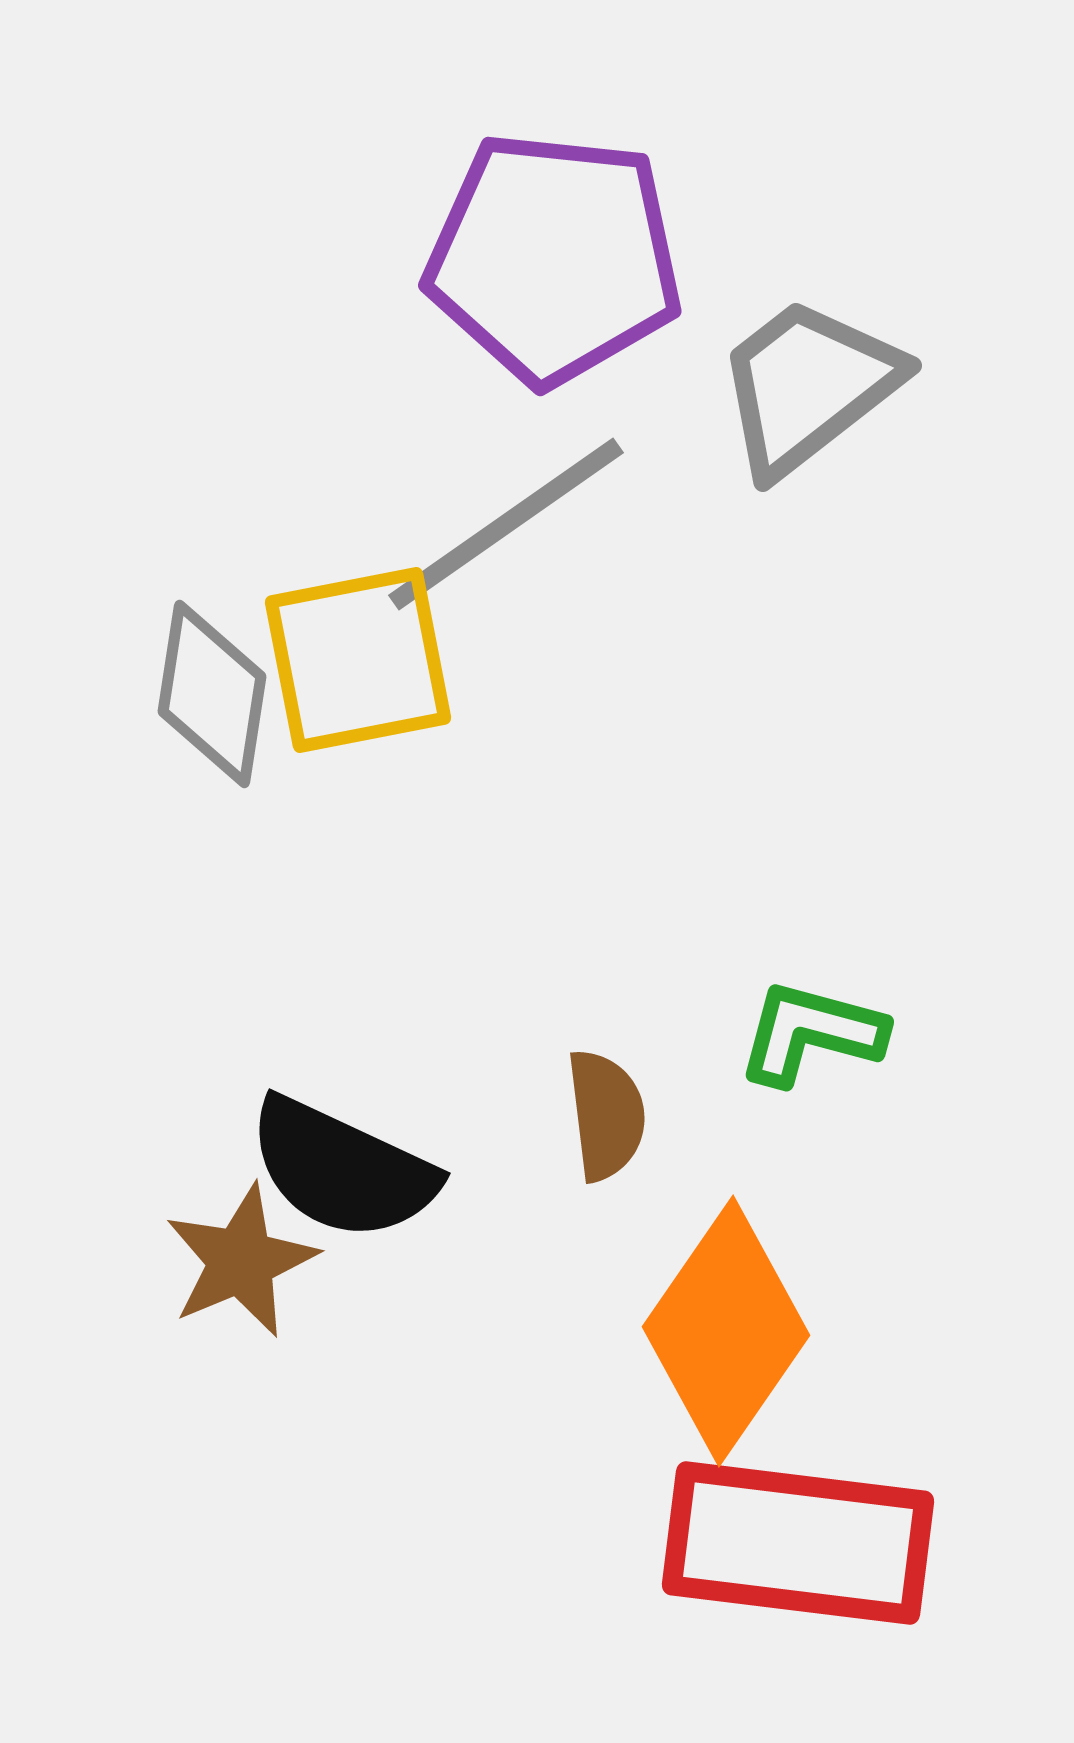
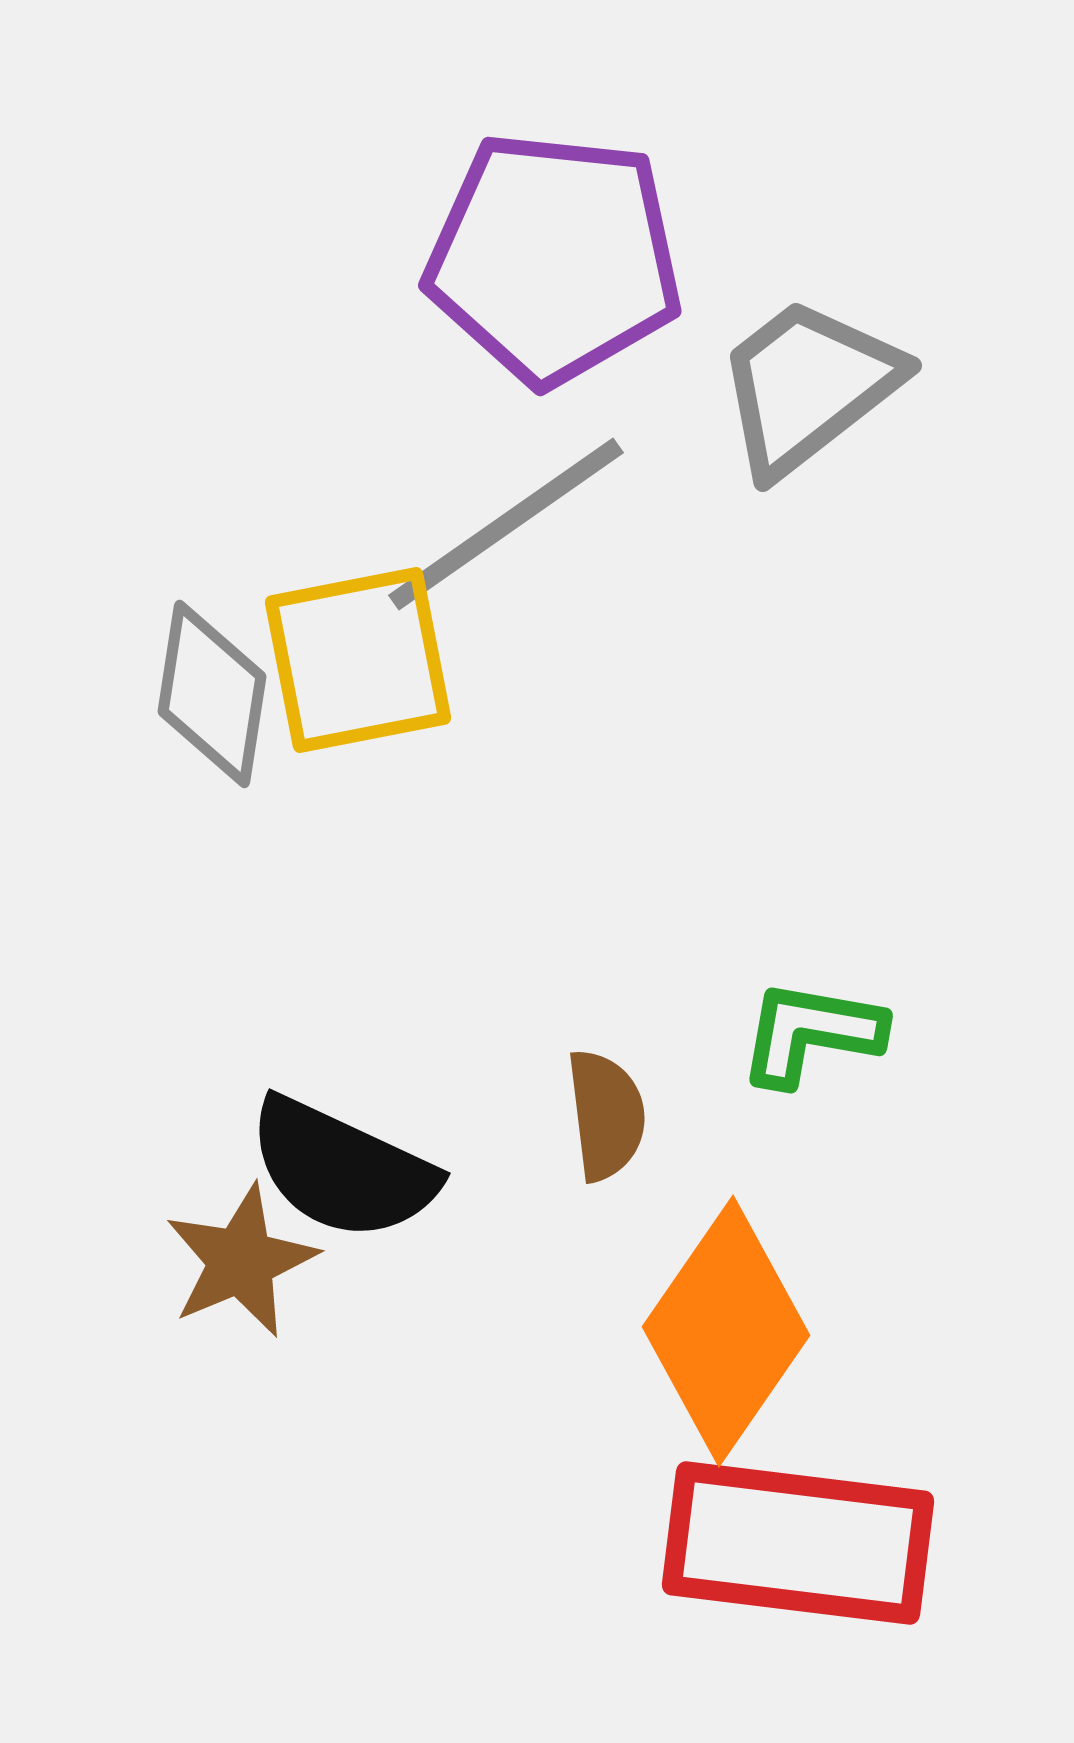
green L-shape: rotated 5 degrees counterclockwise
